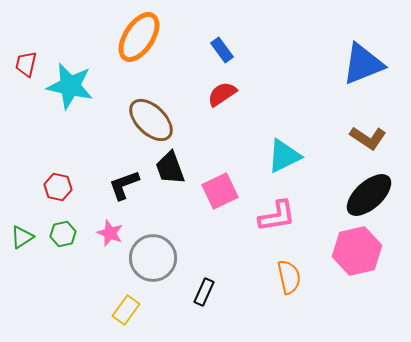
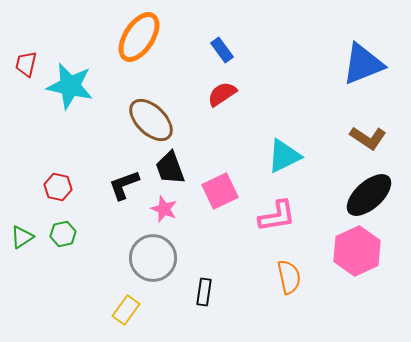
pink star: moved 54 px right, 24 px up
pink hexagon: rotated 12 degrees counterclockwise
black rectangle: rotated 16 degrees counterclockwise
